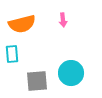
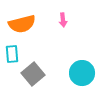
cyan circle: moved 11 px right
gray square: moved 4 px left, 7 px up; rotated 35 degrees counterclockwise
